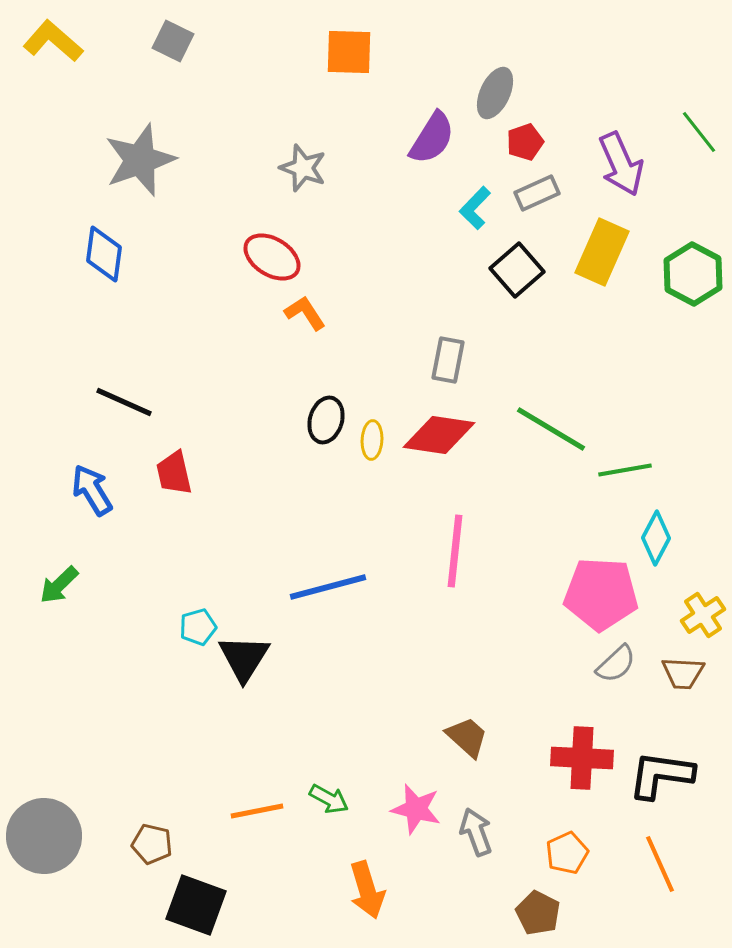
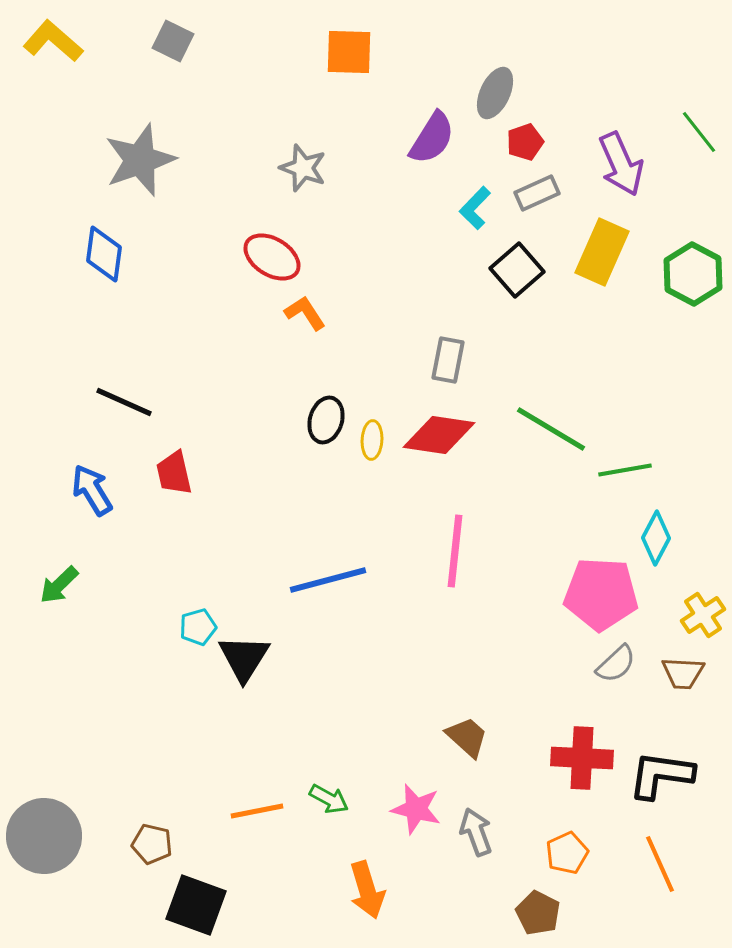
blue line at (328, 587): moved 7 px up
